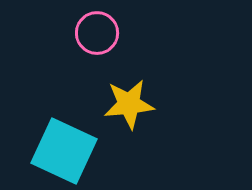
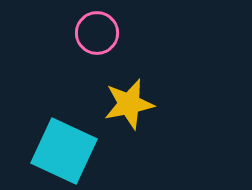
yellow star: rotated 6 degrees counterclockwise
